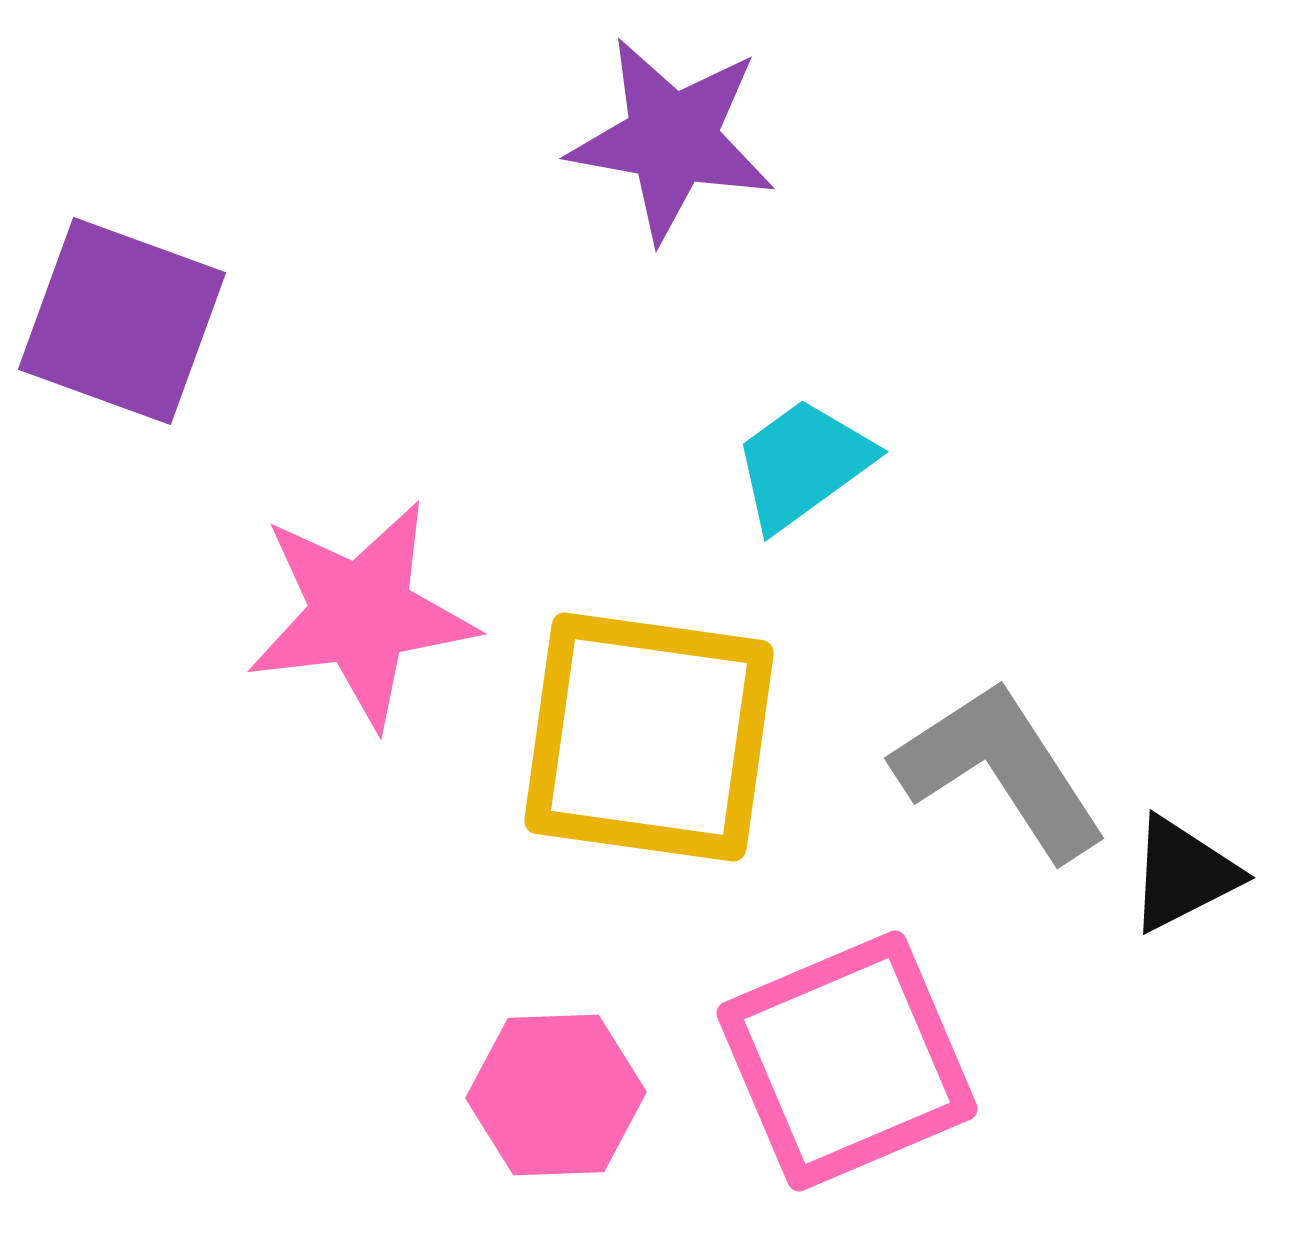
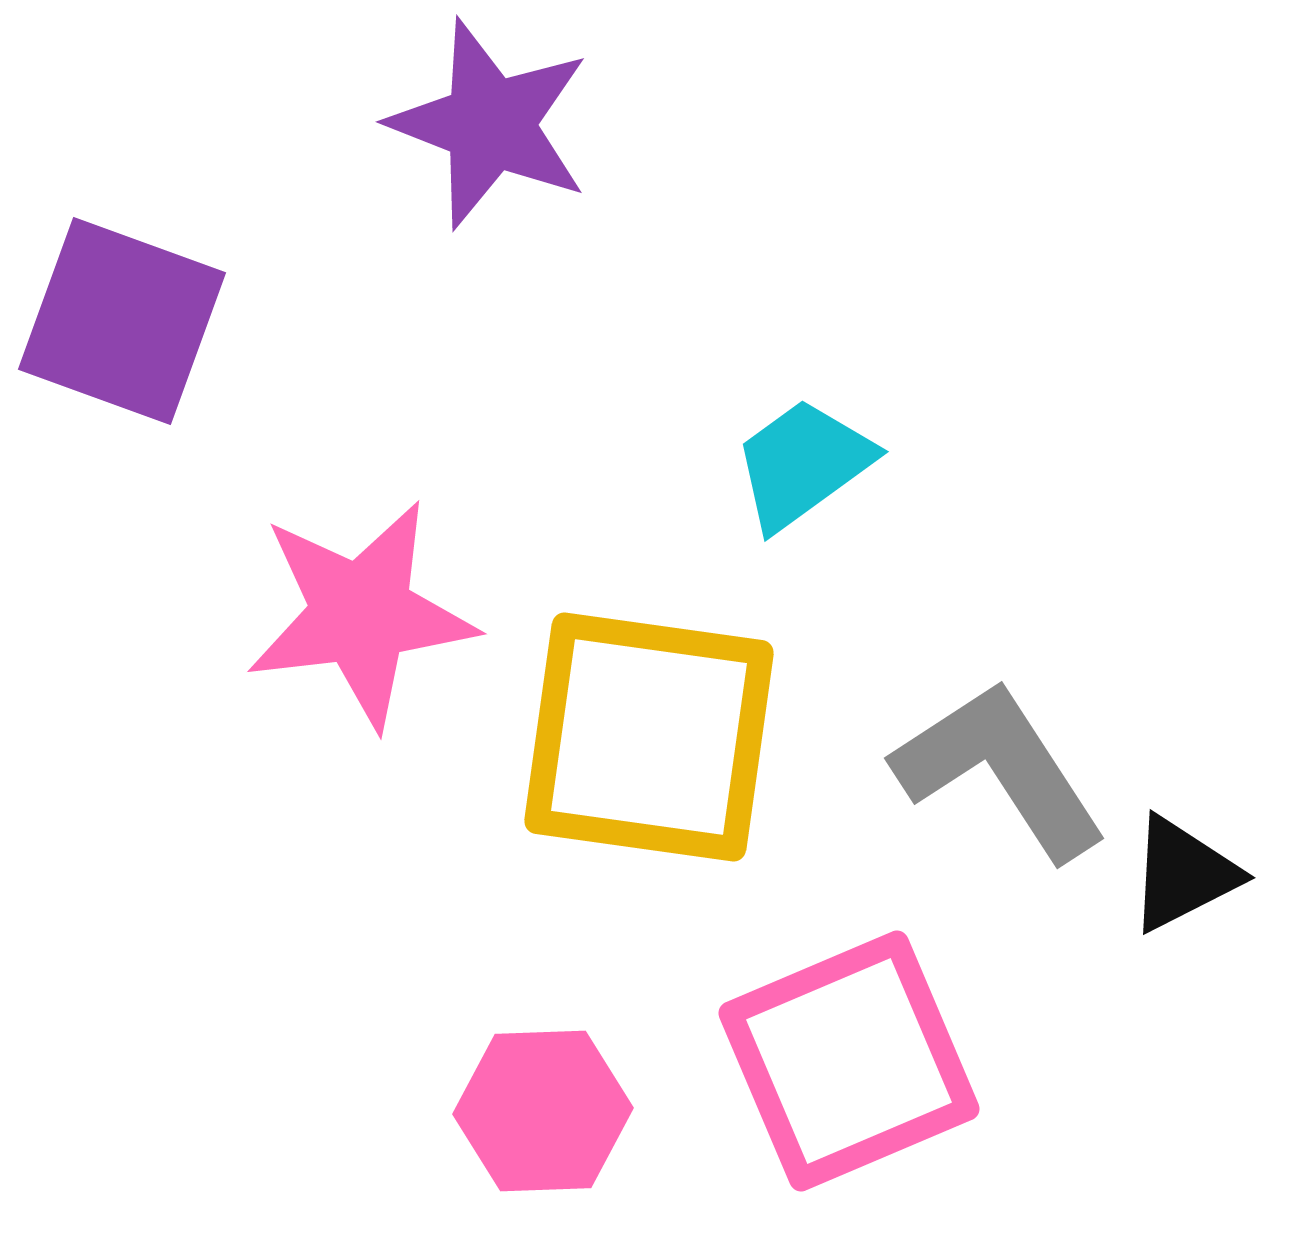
purple star: moved 182 px left, 15 px up; rotated 11 degrees clockwise
pink square: moved 2 px right
pink hexagon: moved 13 px left, 16 px down
